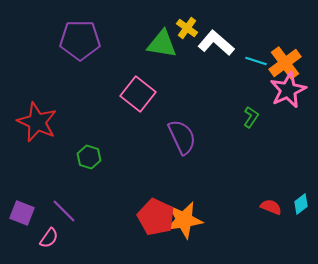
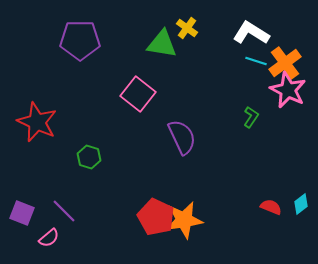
white L-shape: moved 35 px right, 10 px up; rotated 9 degrees counterclockwise
pink star: rotated 21 degrees counterclockwise
pink semicircle: rotated 15 degrees clockwise
